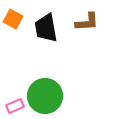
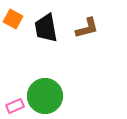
brown L-shape: moved 6 px down; rotated 10 degrees counterclockwise
